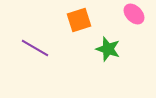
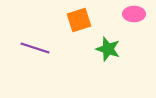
pink ellipse: rotated 45 degrees counterclockwise
purple line: rotated 12 degrees counterclockwise
